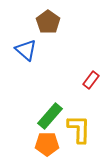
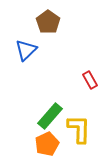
blue triangle: rotated 35 degrees clockwise
red rectangle: moved 1 px left; rotated 66 degrees counterclockwise
orange pentagon: rotated 25 degrees counterclockwise
